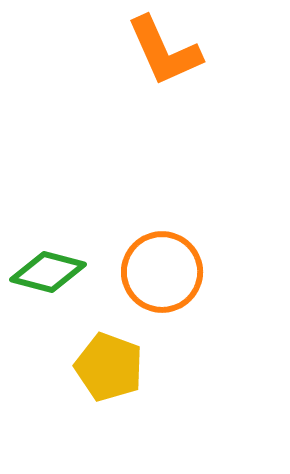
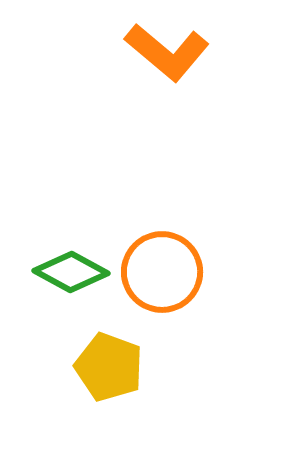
orange L-shape: moved 3 px right, 1 px down; rotated 26 degrees counterclockwise
green diamond: moved 23 px right; rotated 14 degrees clockwise
